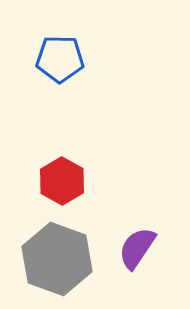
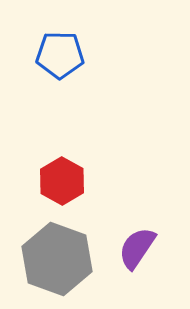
blue pentagon: moved 4 px up
